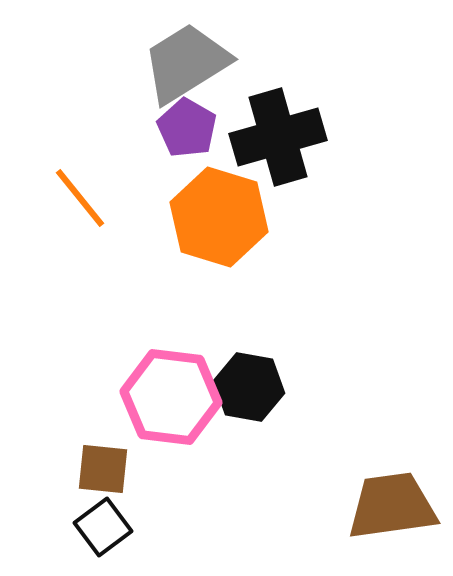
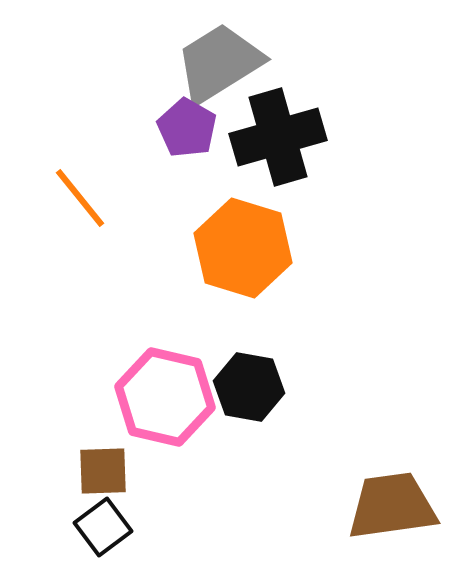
gray trapezoid: moved 33 px right
orange hexagon: moved 24 px right, 31 px down
pink hexagon: moved 6 px left; rotated 6 degrees clockwise
brown square: moved 2 px down; rotated 8 degrees counterclockwise
